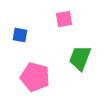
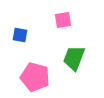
pink square: moved 1 px left, 1 px down
green trapezoid: moved 6 px left
